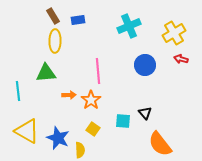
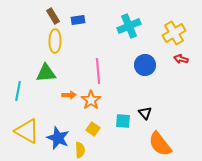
cyan line: rotated 18 degrees clockwise
